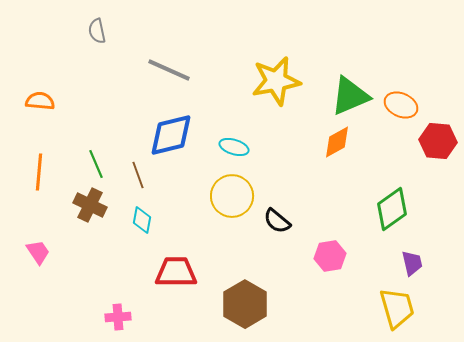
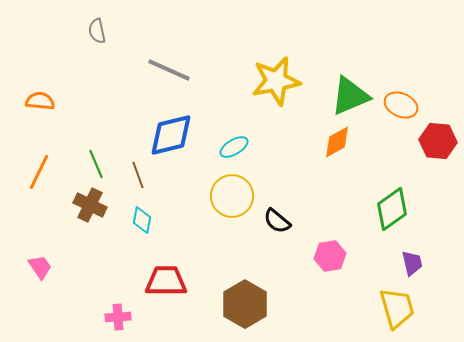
cyan ellipse: rotated 48 degrees counterclockwise
orange line: rotated 21 degrees clockwise
pink trapezoid: moved 2 px right, 15 px down
red trapezoid: moved 10 px left, 9 px down
